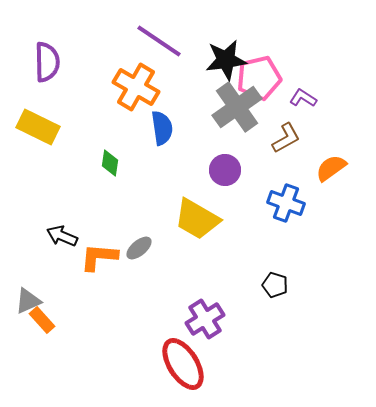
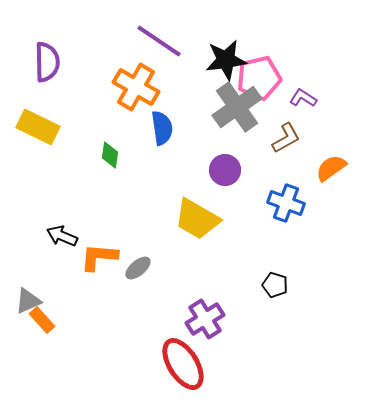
green diamond: moved 8 px up
gray ellipse: moved 1 px left, 20 px down
